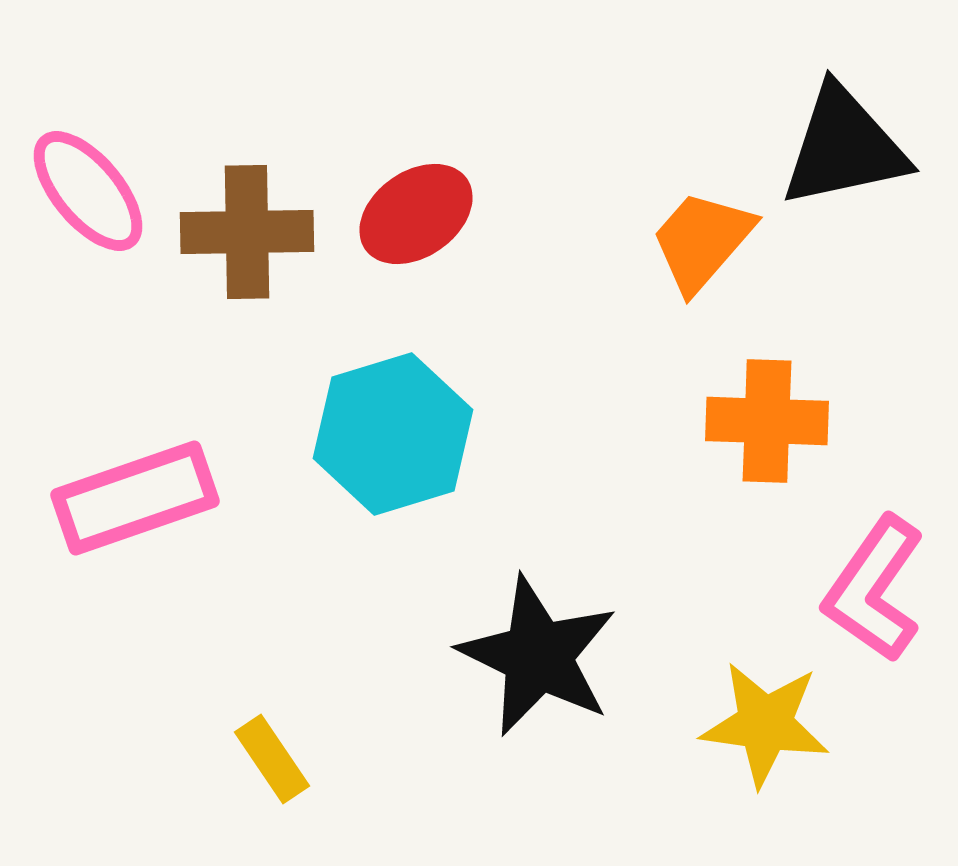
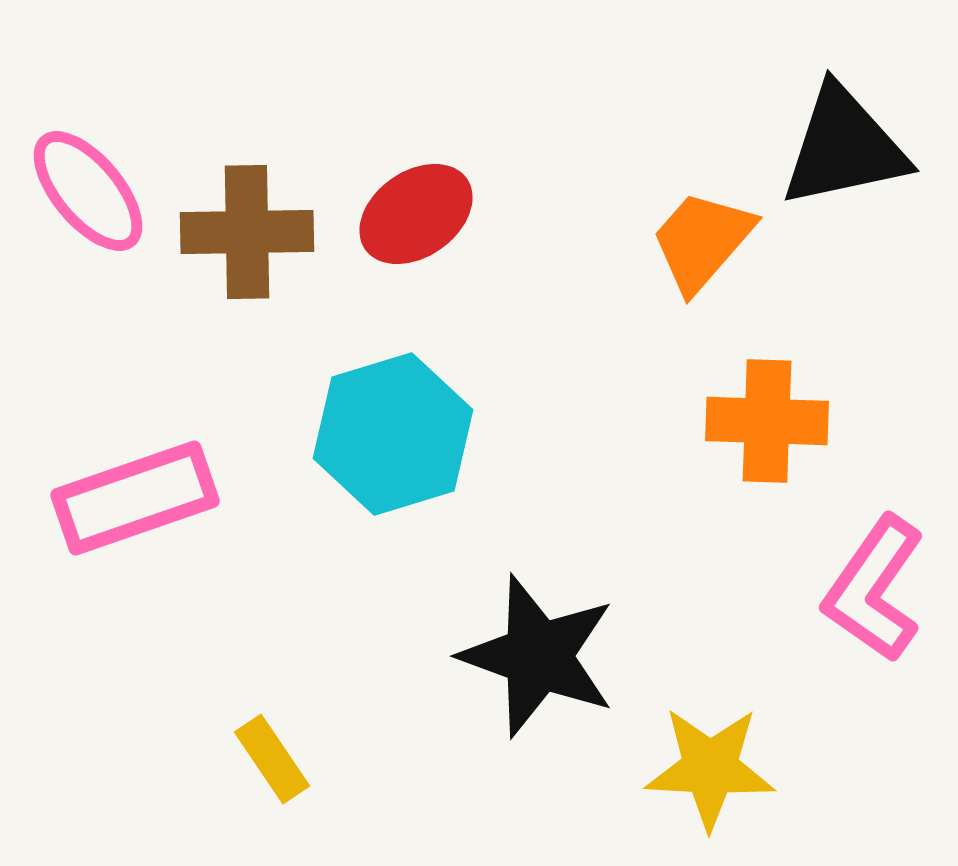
black star: rotated 6 degrees counterclockwise
yellow star: moved 55 px left, 44 px down; rotated 5 degrees counterclockwise
